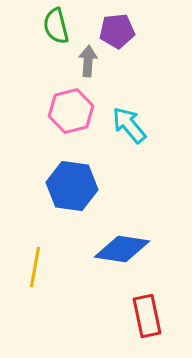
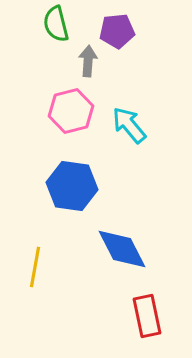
green semicircle: moved 2 px up
blue diamond: rotated 54 degrees clockwise
